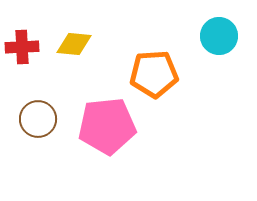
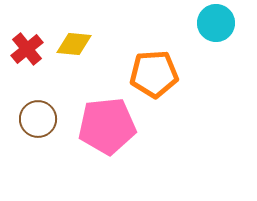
cyan circle: moved 3 px left, 13 px up
red cross: moved 5 px right, 2 px down; rotated 36 degrees counterclockwise
